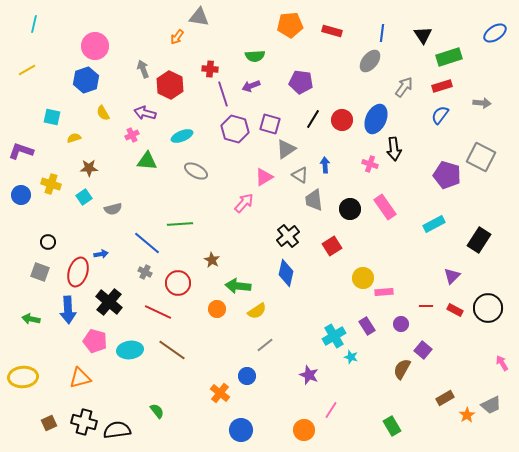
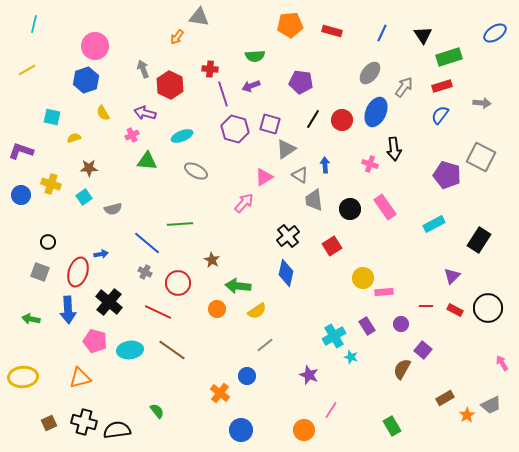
blue line at (382, 33): rotated 18 degrees clockwise
gray ellipse at (370, 61): moved 12 px down
blue ellipse at (376, 119): moved 7 px up
